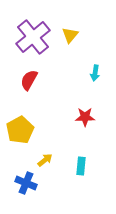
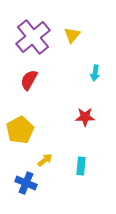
yellow triangle: moved 2 px right
